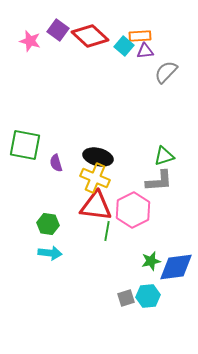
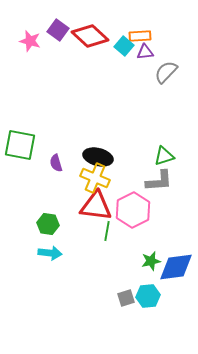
purple triangle: moved 1 px down
green square: moved 5 px left
